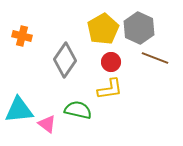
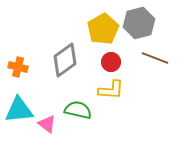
gray hexagon: moved 5 px up; rotated 20 degrees clockwise
orange cross: moved 4 px left, 31 px down
gray diamond: rotated 20 degrees clockwise
yellow L-shape: moved 1 px right, 1 px down; rotated 12 degrees clockwise
